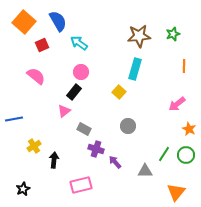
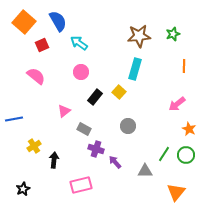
black rectangle: moved 21 px right, 5 px down
